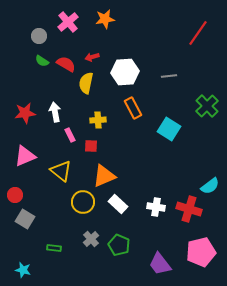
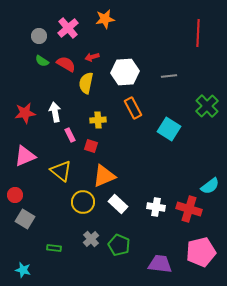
pink cross: moved 6 px down
red line: rotated 32 degrees counterclockwise
red square: rotated 16 degrees clockwise
purple trapezoid: rotated 135 degrees clockwise
